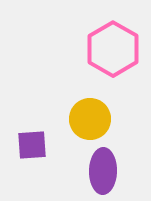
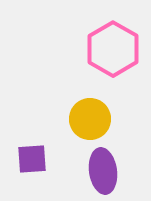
purple square: moved 14 px down
purple ellipse: rotated 9 degrees counterclockwise
